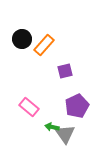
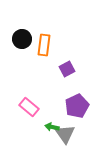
orange rectangle: rotated 35 degrees counterclockwise
purple square: moved 2 px right, 2 px up; rotated 14 degrees counterclockwise
